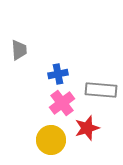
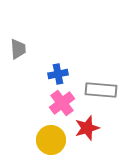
gray trapezoid: moved 1 px left, 1 px up
